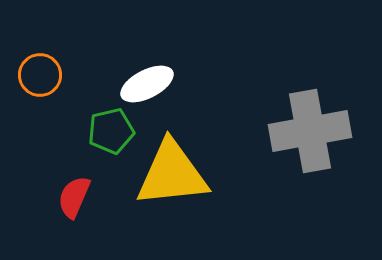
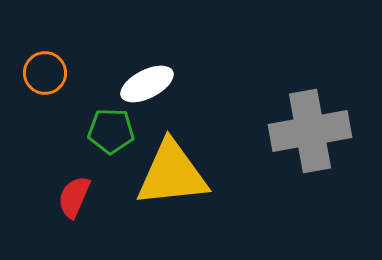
orange circle: moved 5 px right, 2 px up
green pentagon: rotated 15 degrees clockwise
